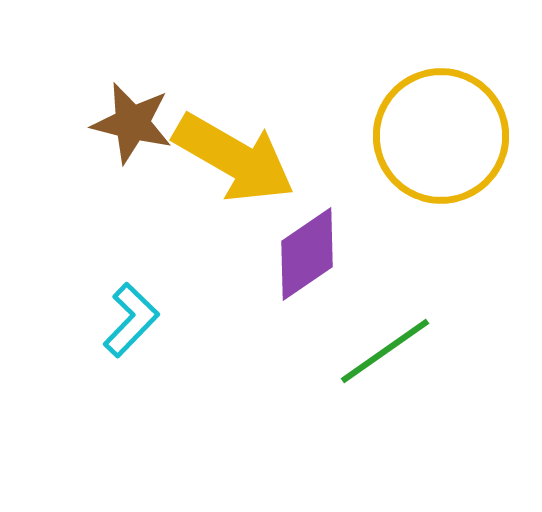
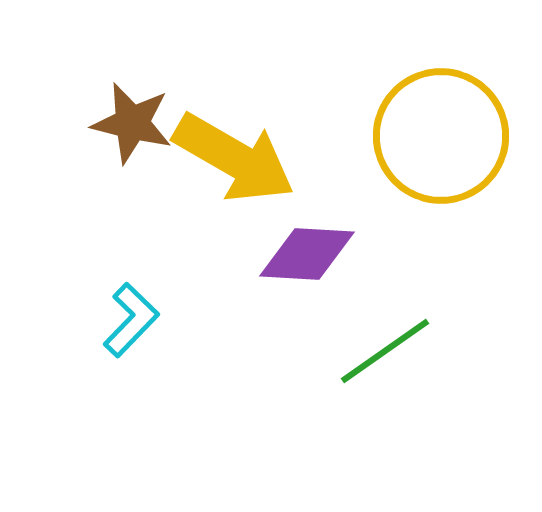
purple diamond: rotated 38 degrees clockwise
